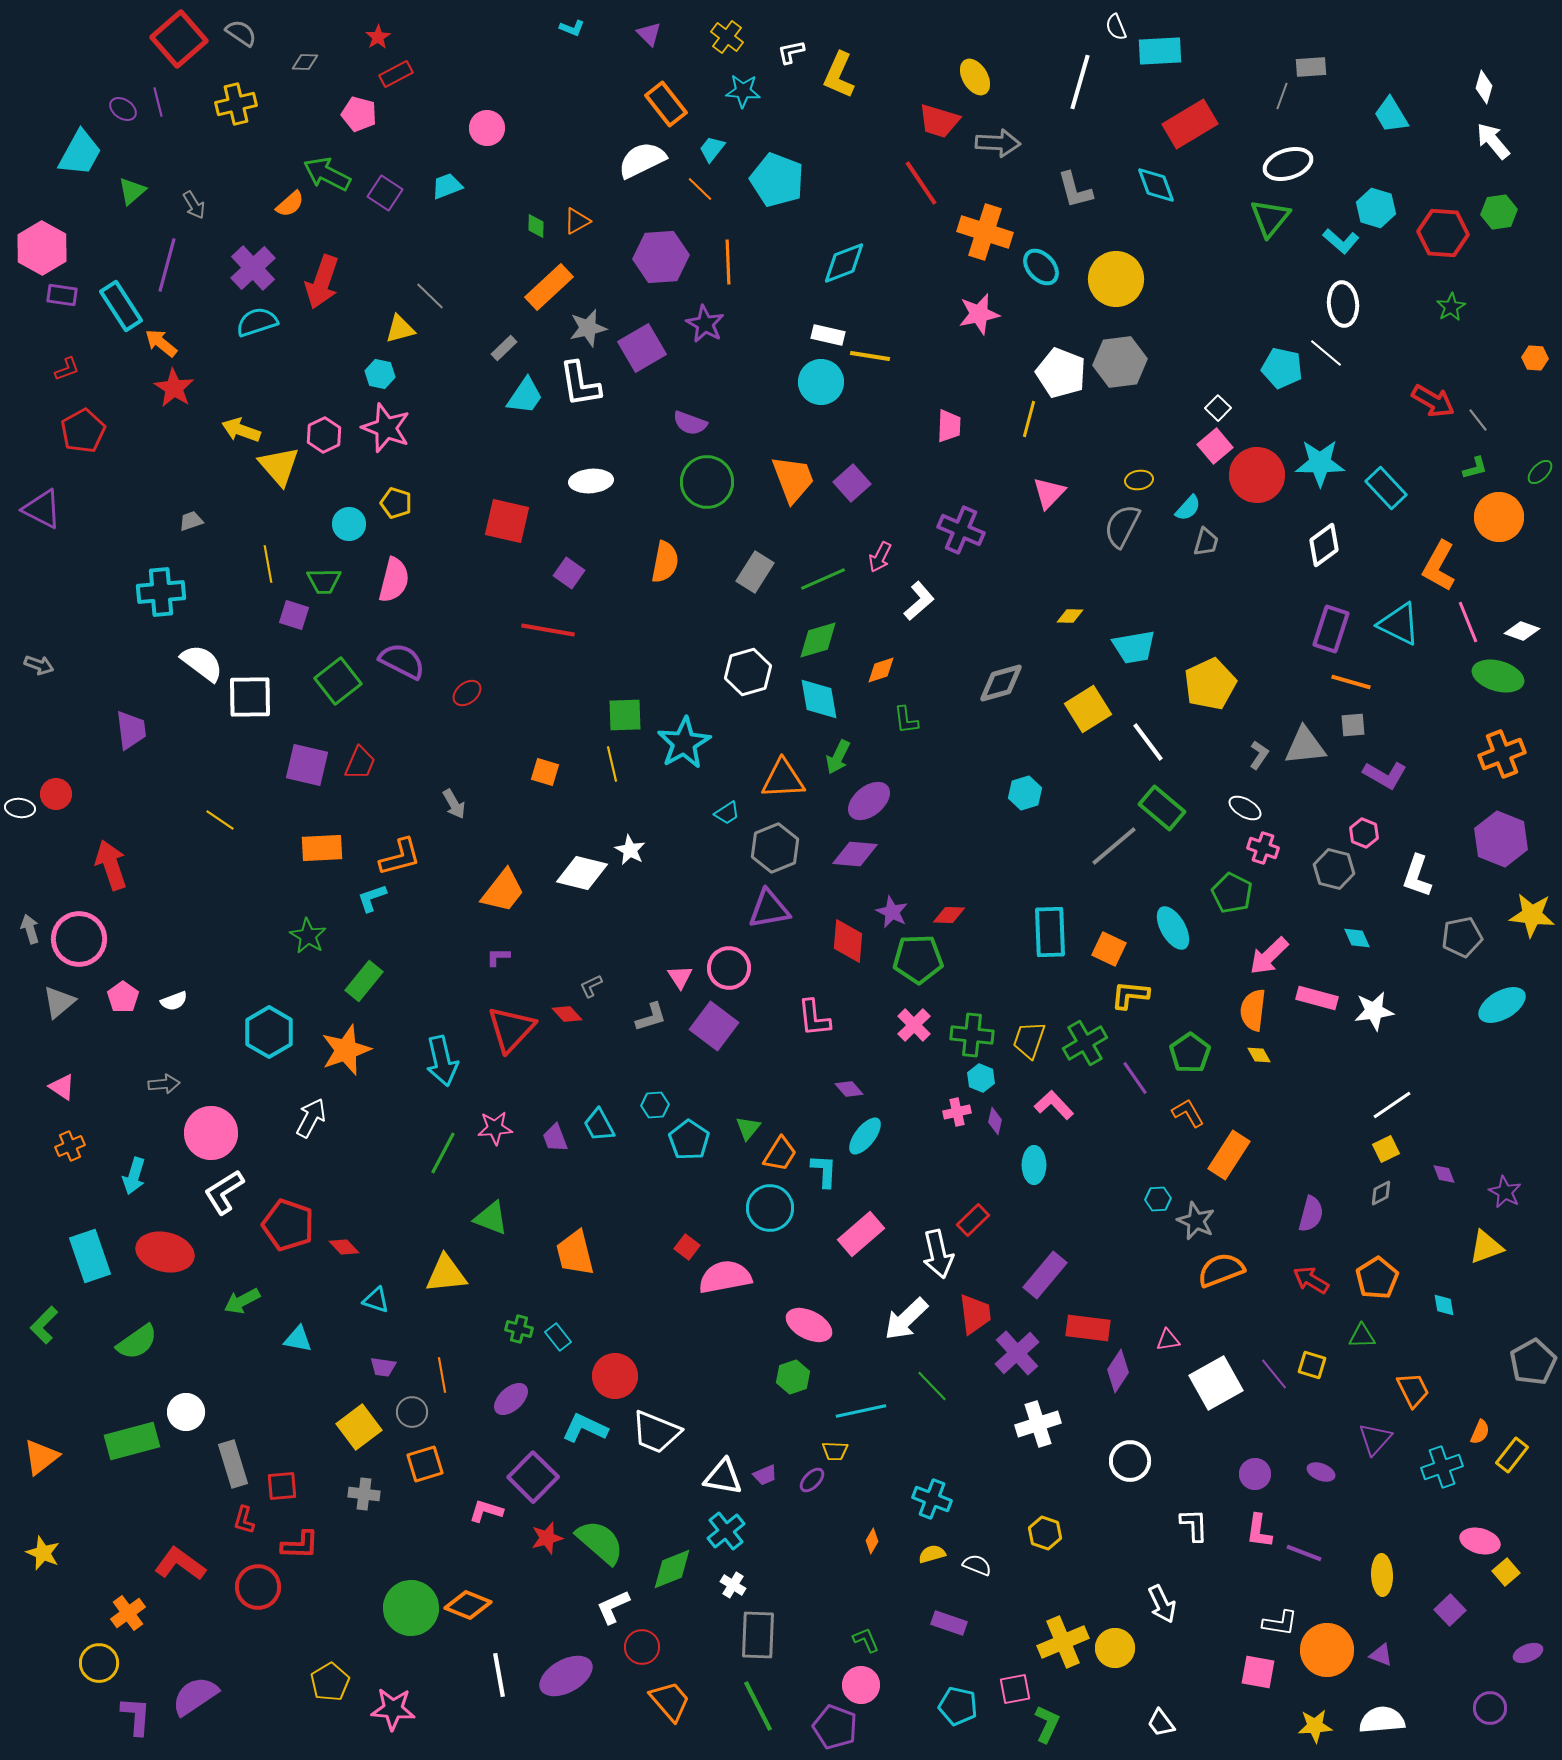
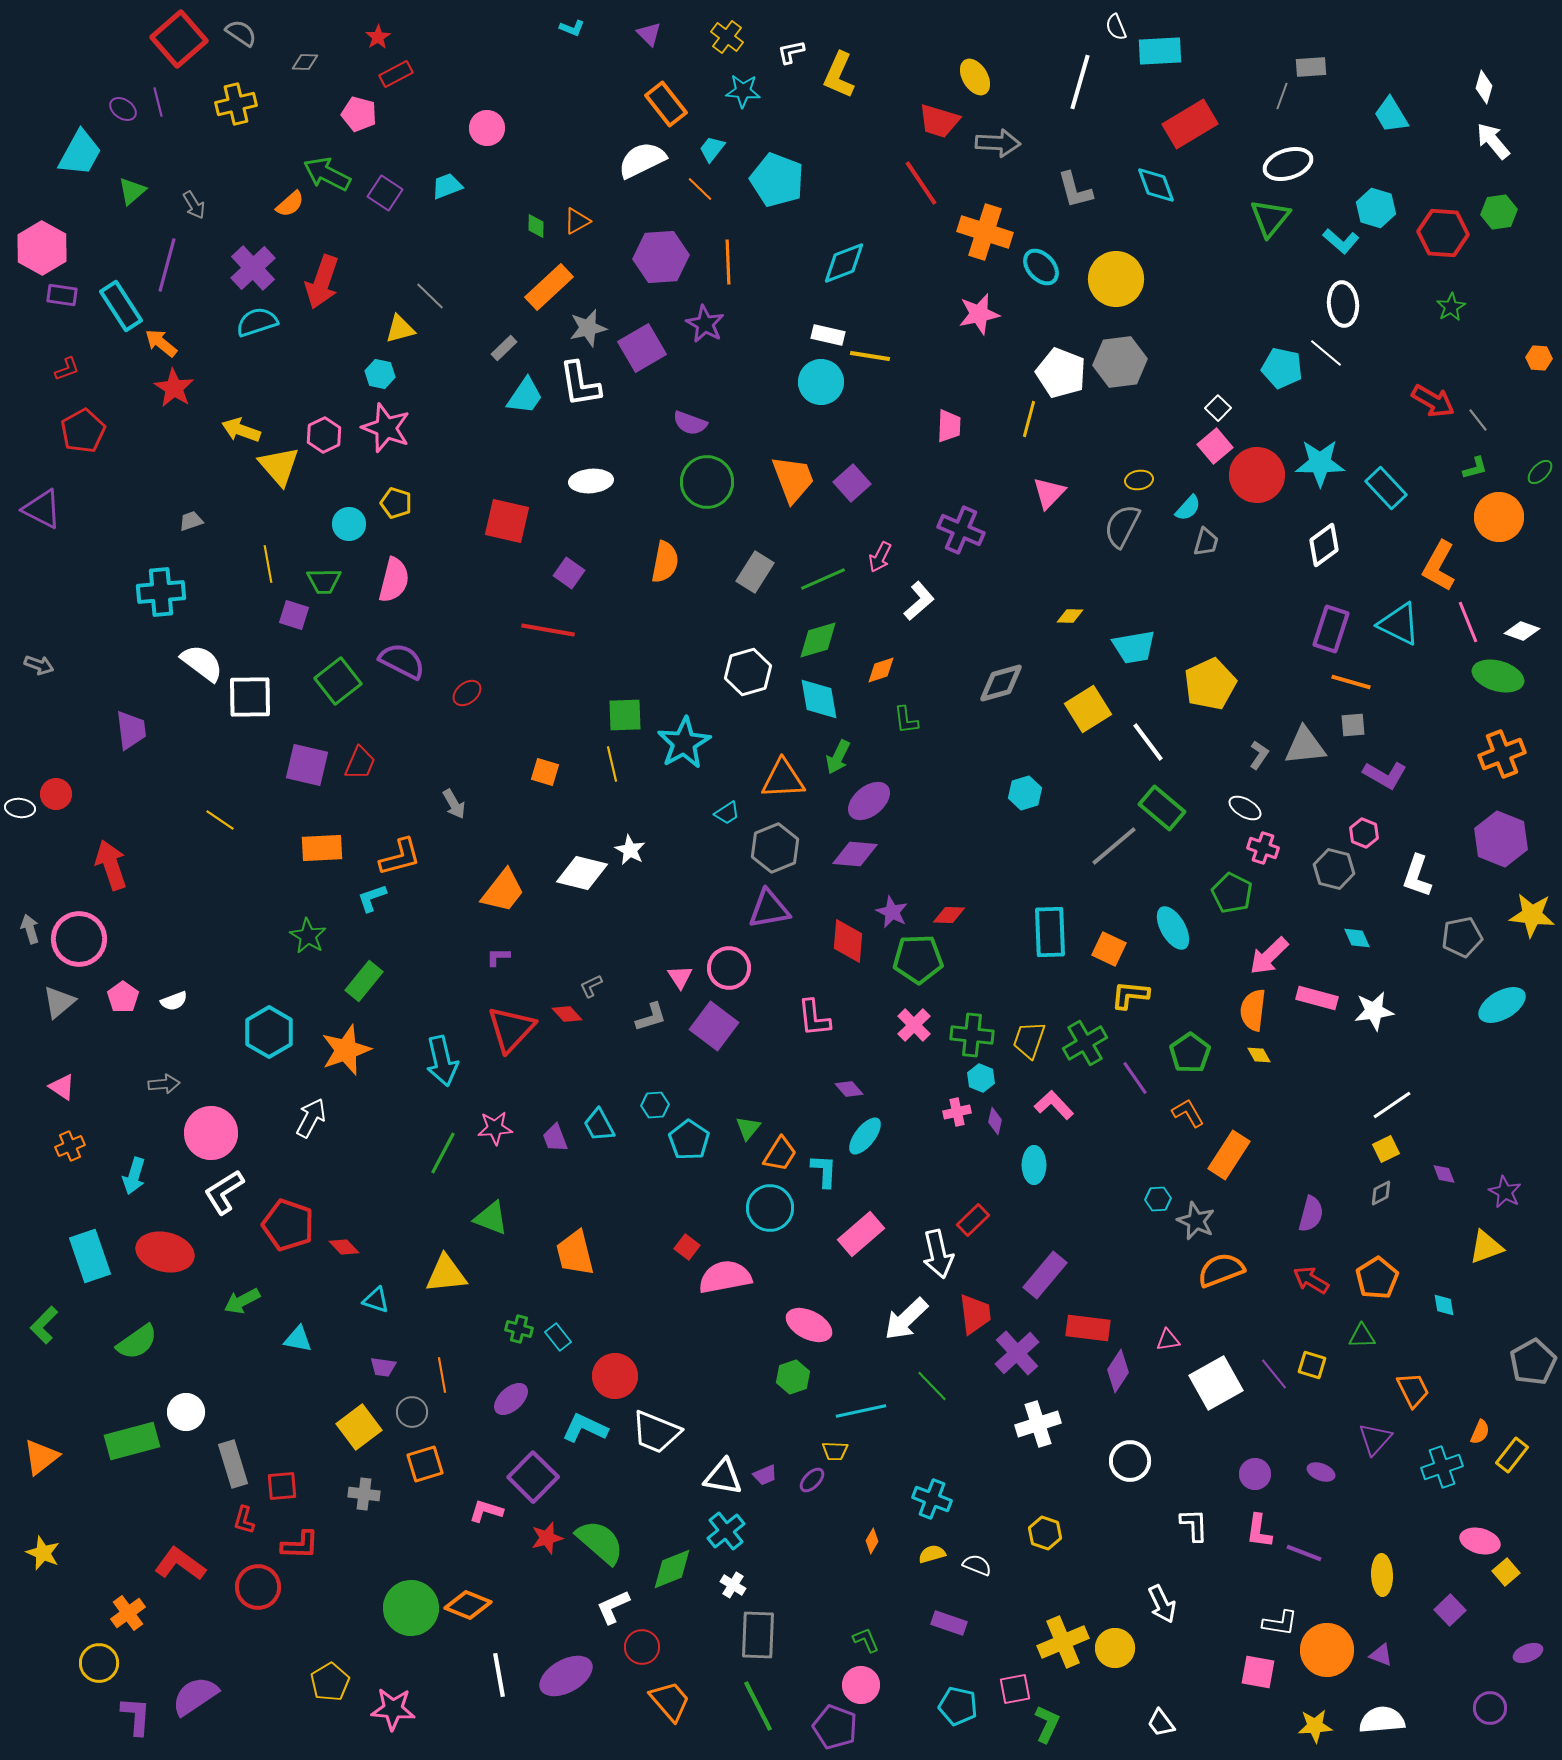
orange hexagon at (1535, 358): moved 4 px right
